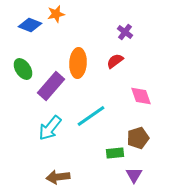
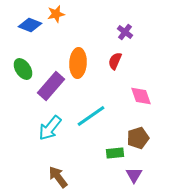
red semicircle: rotated 30 degrees counterclockwise
brown arrow: rotated 60 degrees clockwise
